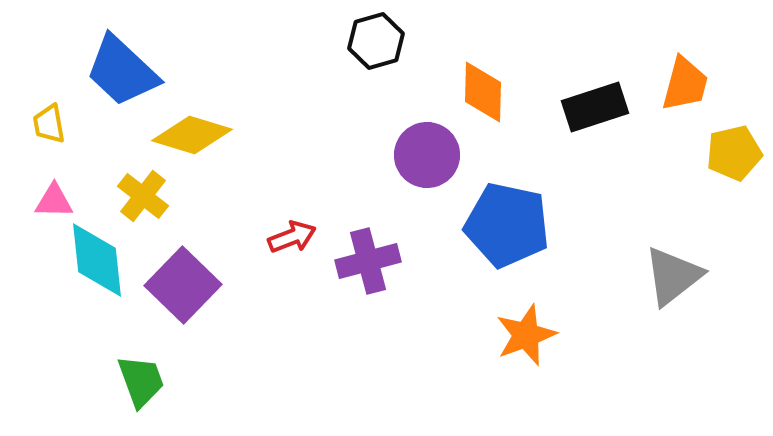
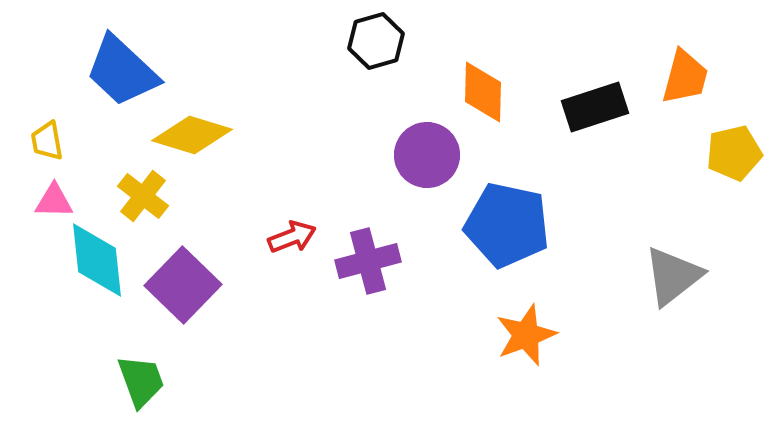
orange trapezoid: moved 7 px up
yellow trapezoid: moved 2 px left, 17 px down
